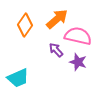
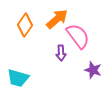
pink semicircle: rotated 40 degrees clockwise
purple arrow: moved 5 px right, 3 px down; rotated 140 degrees counterclockwise
purple star: moved 15 px right, 8 px down
cyan trapezoid: rotated 40 degrees clockwise
